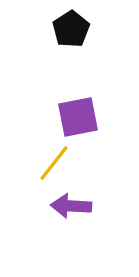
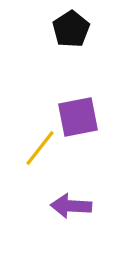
yellow line: moved 14 px left, 15 px up
